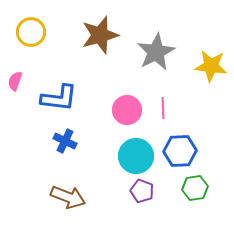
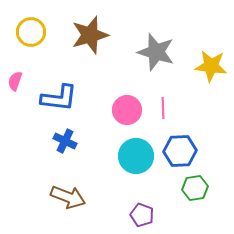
brown star: moved 10 px left
gray star: rotated 27 degrees counterclockwise
purple pentagon: moved 24 px down
